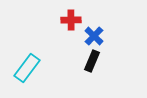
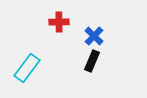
red cross: moved 12 px left, 2 px down
